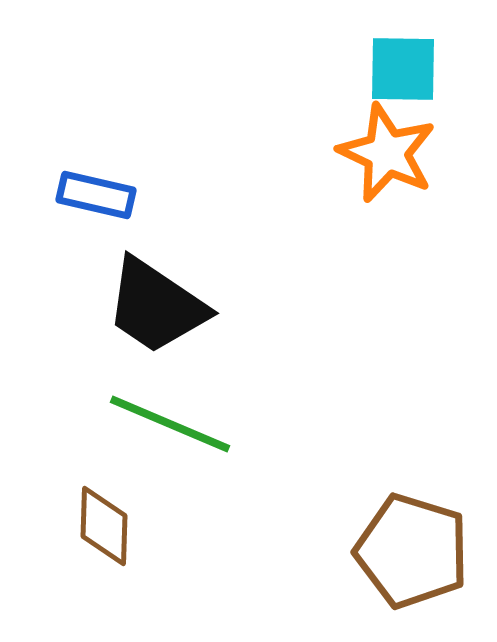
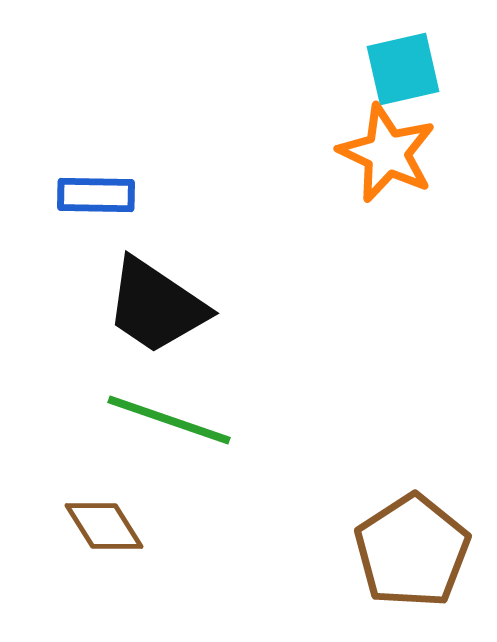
cyan square: rotated 14 degrees counterclockwise
blue rectangle: rotated 12 degrees counterclockwise
green line: moved 1 px left, 4 px up; rotated 4 degrees counterclockwise
brown diamond: rotated 34 degrees counterclockwise
brown pentagon: rotated 22 degrees clockwise
